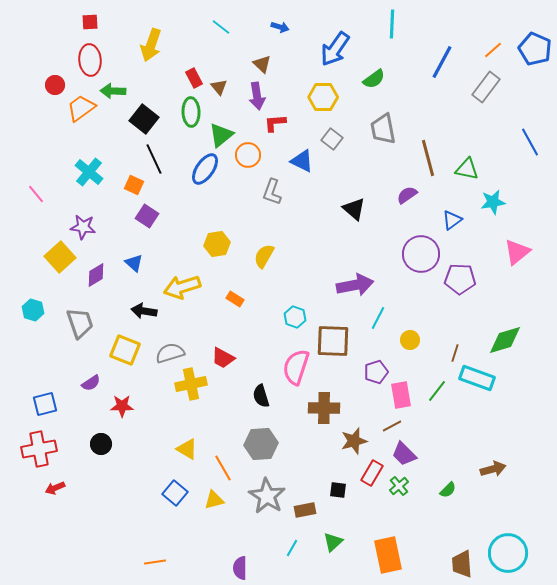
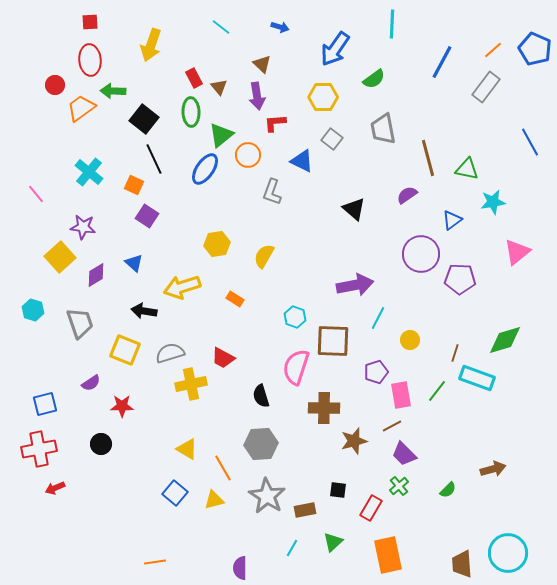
red rectangle at (372, 473): moved 1 px left, 35 px down
